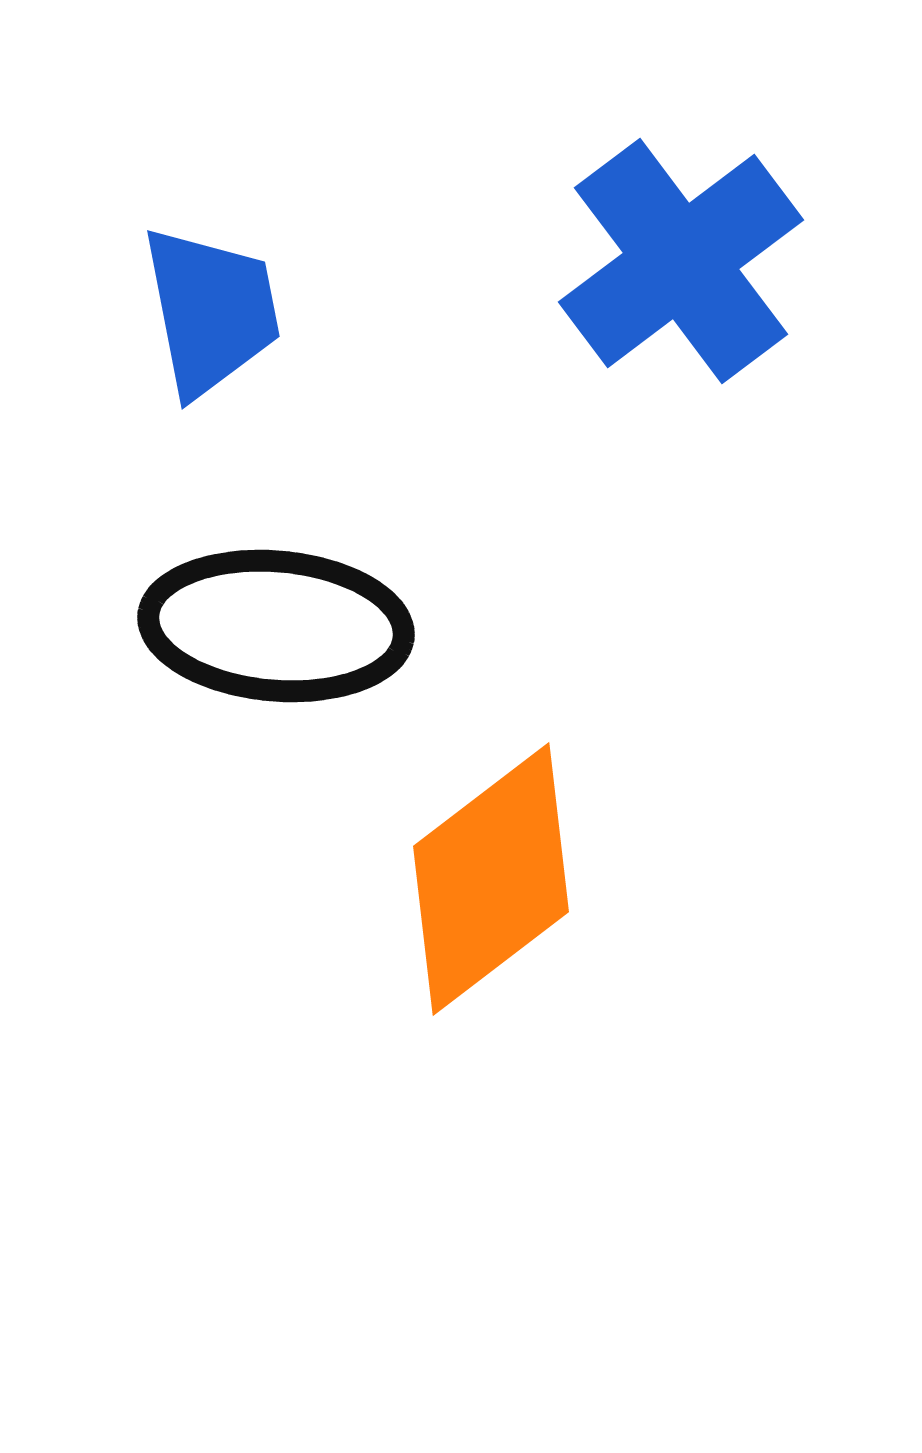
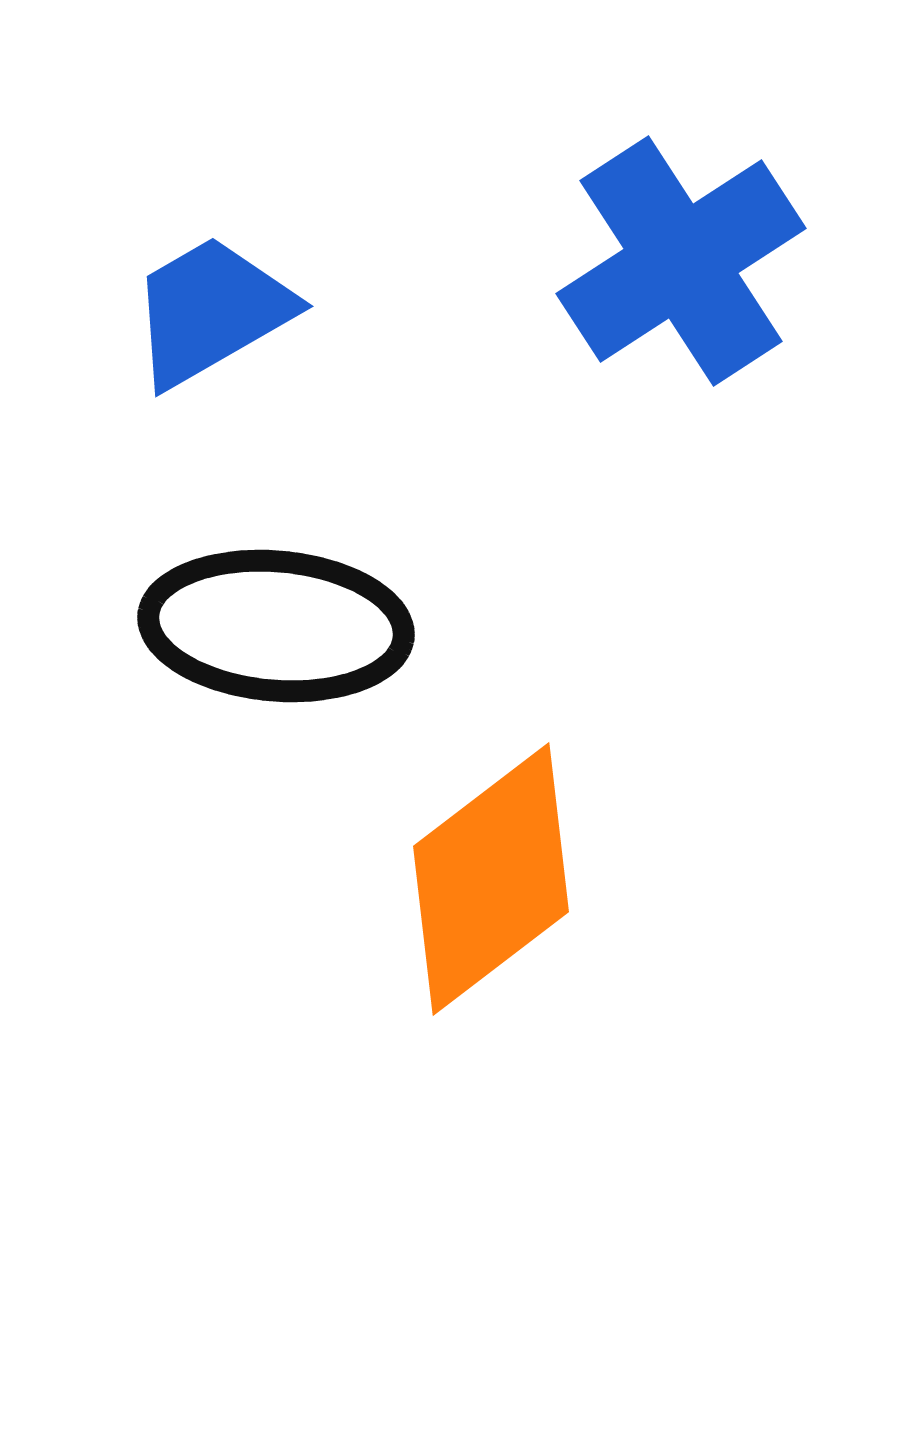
blue cross: rotated 4 degrees clockwise
blue trapezoid: rotated 109 degrees counterclockwise
